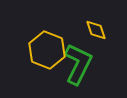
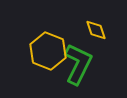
yellow hexagon: moved 1 px right, 1 px down
